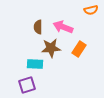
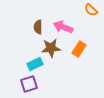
orange semicircle: rotated 56 degrees clockwise
cyan rectangle: rotated 28 degrees counterclockwise
purple square: moved 2 px right, 1 px up
